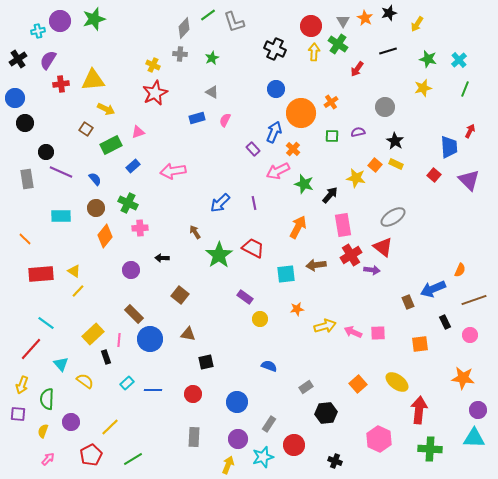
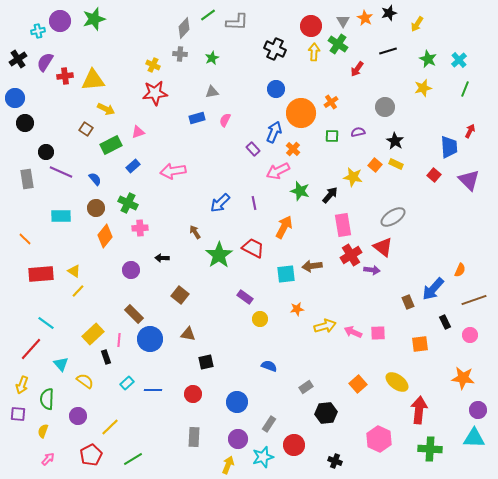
gray L-shape at (234, 22): moved 3 px right; rotated 70 degrees counterclockwise
green star at (428, 59): rotated 12 degrees clockwise
purple semicircle at (48, 60): moved 3 px left, 2 px down
red cross at (61, 84): moved 4 px right, 8 px up
gray triangle at (212, 92): rotated 40 degrees counterclockwise
red star at (155, 93): rotated 20 degrees clockwise
yellow star at (356, 178): moved 3 px left, 1 px up
green star at (304, 184): moved 4 px left, 7 px down
orange arrow at (298, 227): moved 14 px left
brown arrow at (316, 265): moved 4 px left, 1 px down
blue arrow at (433, 289): rotated 25 degrees counterclockwise
purple circle at (71, 422): moved 7 px right, 6 px up
